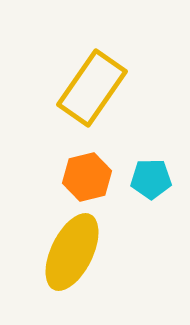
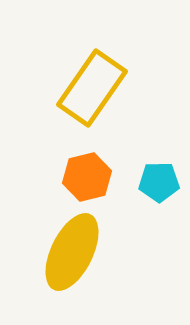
cyan pentagon: moved 8 px right, 3 px down
